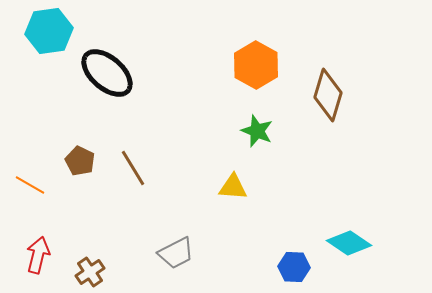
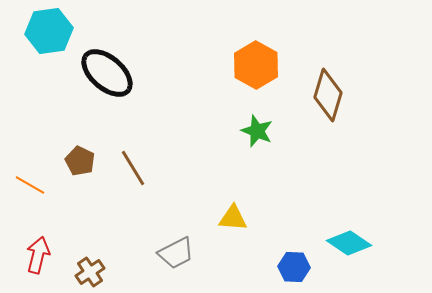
yellow triangle: moved 31 px down
